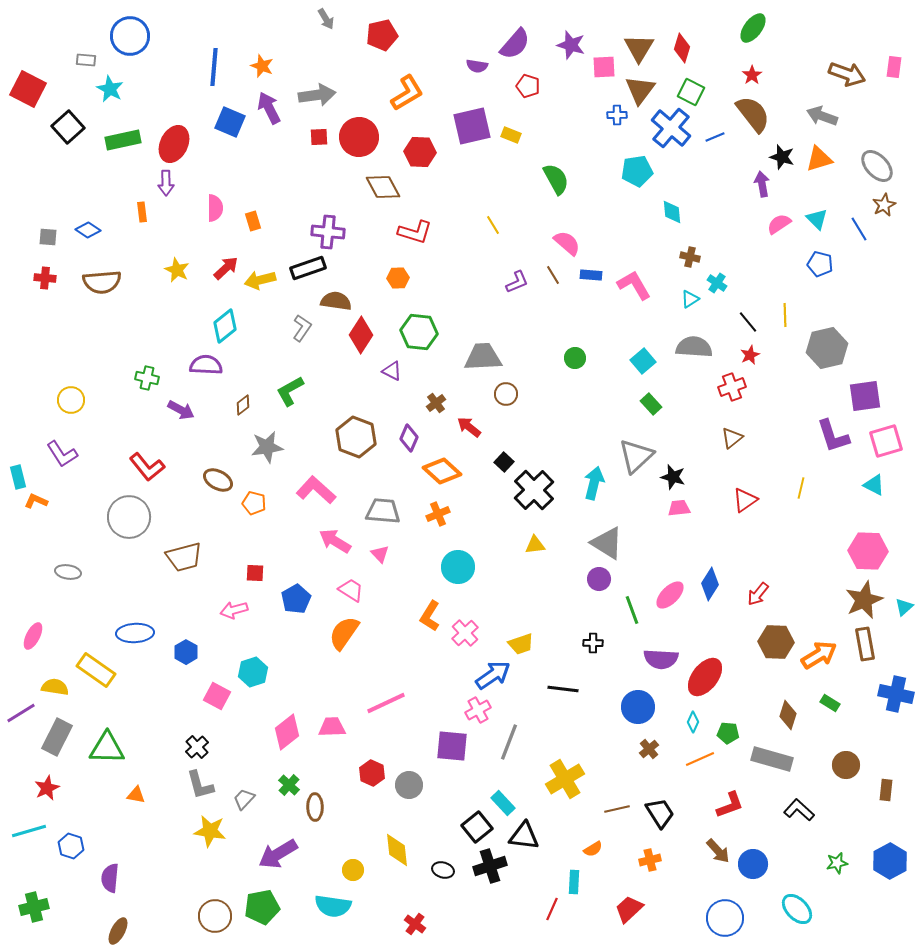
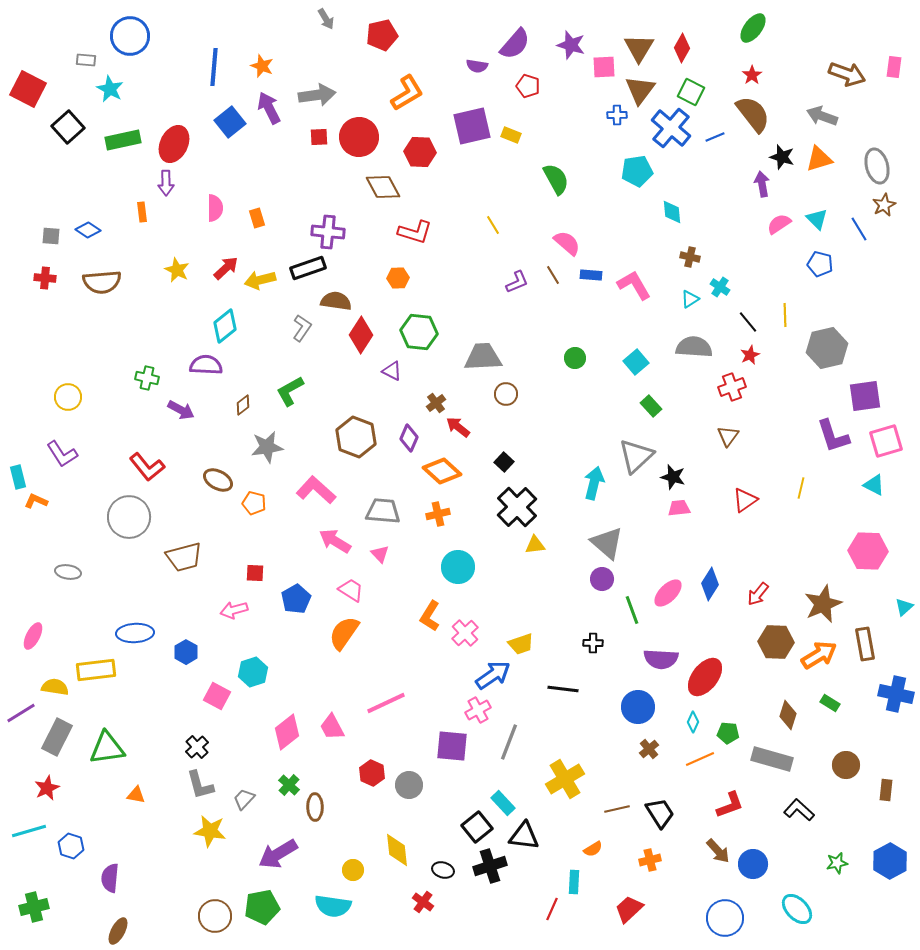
red diamond at (682, 48): rotated 12 degrees clockwise
blue square at (230, 122): rotated 28 degrees clockwise
gray ellipse at (877, 166): rotated 28 degrees clockwise
orange rectangle at (253, 221): moved 4 px right, 3 px up
gray square at (48, 237): moved 3 px right, 1 px up
cyan cross at (717, 283): moved 3 px right, 4 px down
cyan square at (643, 361): moved 7 px left, 1 px down
yellow circle at (71, 400): moved 3 px left, 3 px up
green rectangle at (651, 404): moved 2 px down
red arrow at (469, 427): moved 11 px left
brown triangle at (732, 438): moved 4 px left, 2 px up; rotated 15 degrees counterclockwise
black cross at (534, 490): moved 17 px left, 17 px down
orange cross at (438, 514): rotated 10 degrees clockwise
gray triangle at (607, 543): rotated 9 degrees clockwise
purple circle at (599, 579): moved 3 px right
pink ellipse at (670, 595): moved 2 px left, 2 px up
brown star at (864, 600): moved 41 px left, 4 px down
yellow rectangle at (96, 670): rotated 42 degrees counterclockwise
pink trapezoid at (332, 727): rotated 116 degrees counterclockwise
green triangle at (107, 748): rotated 9 degrees counterclockwise
red cross at (415, 924): moved 8 px right, 22 px up
